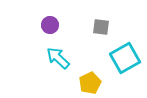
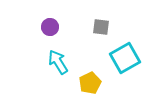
purple circle: moved 2 px down
cyan arrow: moved 4 px down; rotated 15 degrees clockwise
